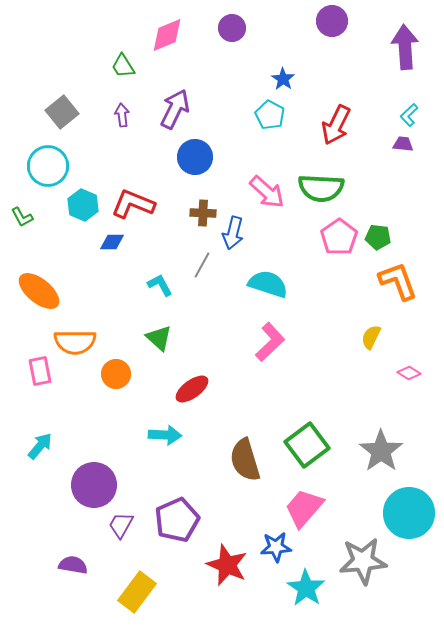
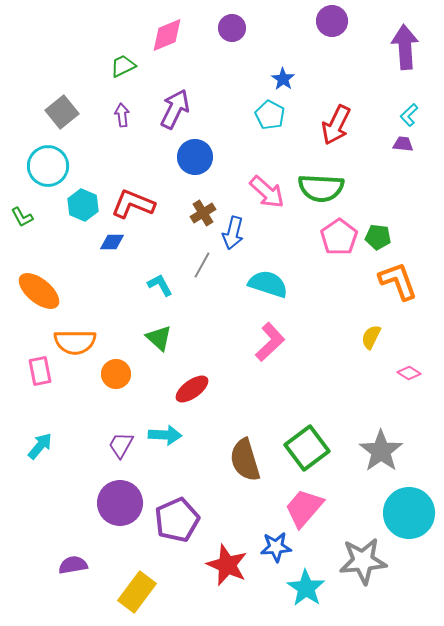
green trapezoid at (123, 66): rotated 96 degrees clockwise
brown cross at (203, 213): rotated 35 degrees counterclockwise
green square at (307, 445): moved 3 px down
purple circle at (94, 485): moved 26 px right, 18 px down
purple trapezoid at (121, 525): moved 80 px up
purple semicircle at (73, 565): rotated 20 degrees counterclockwise
